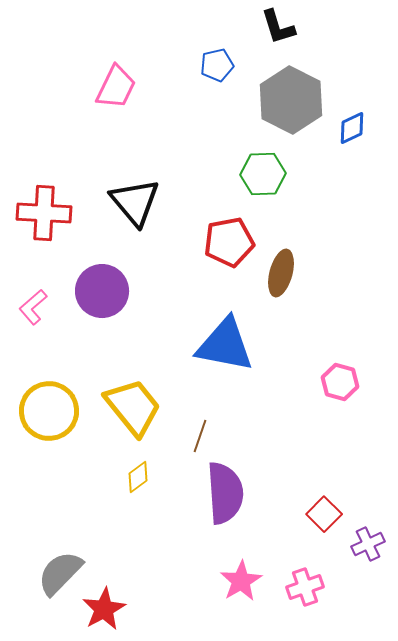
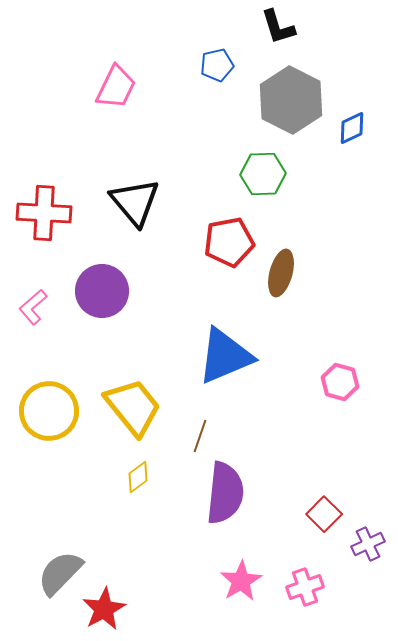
blue triangle: moved 11 px down; rotated 34 degrees counterclockwise
purple semicircle: rotated 10 degrees clockwise
